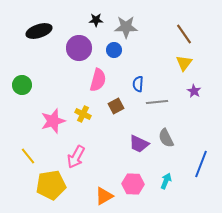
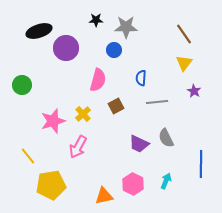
purple circle: moved 13 px left
blue semicircle: moved 3 px right, 6 px up
yellow cross: rotated 21 degrees clockwise
pink arrow: moved 2 px right, 10 px up
blue line: rotated 20 degrees counterclockwise
pink hexagon: rotated 25 degrees clockwise
orange triangle: rotated 18 degrees clockwise
